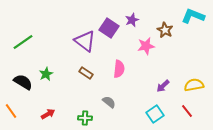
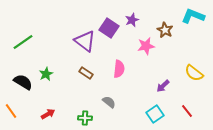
yellow semicircle: moved 12 px up; rotated 132 degrees counterclockwise
